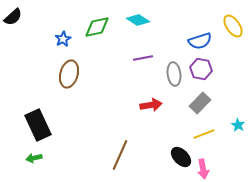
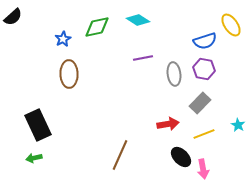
yellow ellipse: moved 2 px left, 1 px up
blue semicircle: moved 5 px right
purple hexagon: moved 3 px right
brown ellipse: rotated 16 degrees counterclockwise
red arrow: moved 17 px right, 19 px down
